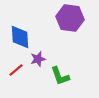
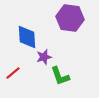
blue diamond: moved 7 px right
purple star: moved 6 px right, 2 px up
red line: moved 3 px left, 3 px down
